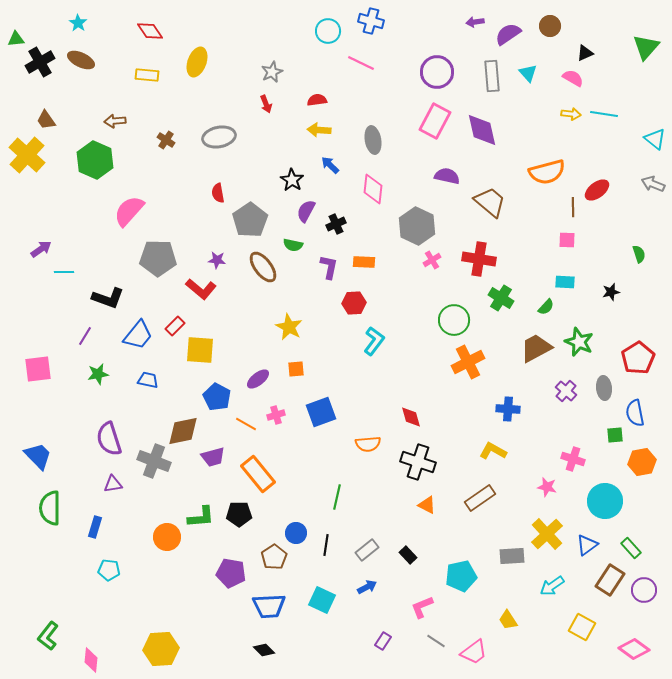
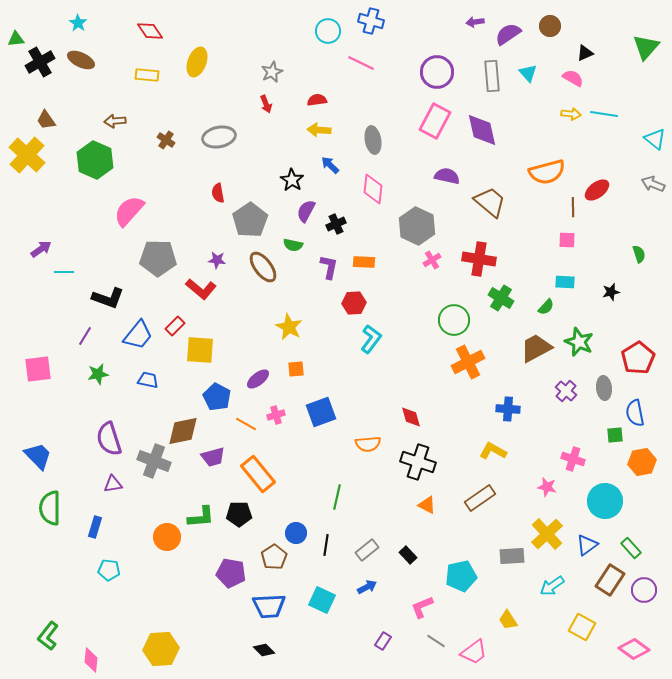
cyan L-shape at (374, 341): moved 3 px left, 2 px up
